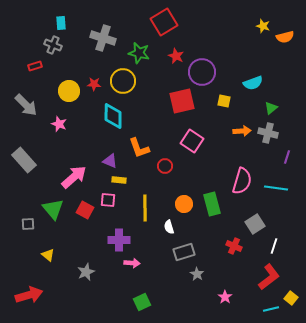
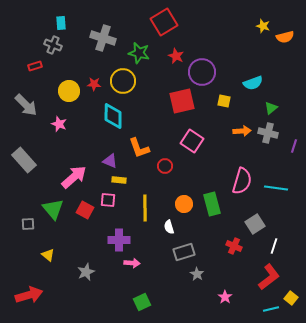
purple line at (287, 157): moved 7 px right, 11 px up
